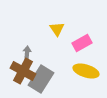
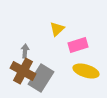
yellow triangle: rotated 21 degrees clockwise
pink rectangle: moved 4 px left, 2 px down; rotated 12 degrees clockwise
gray arrow: moved 2 px left, 2 px up
gray rectangle: moved 1 px up
